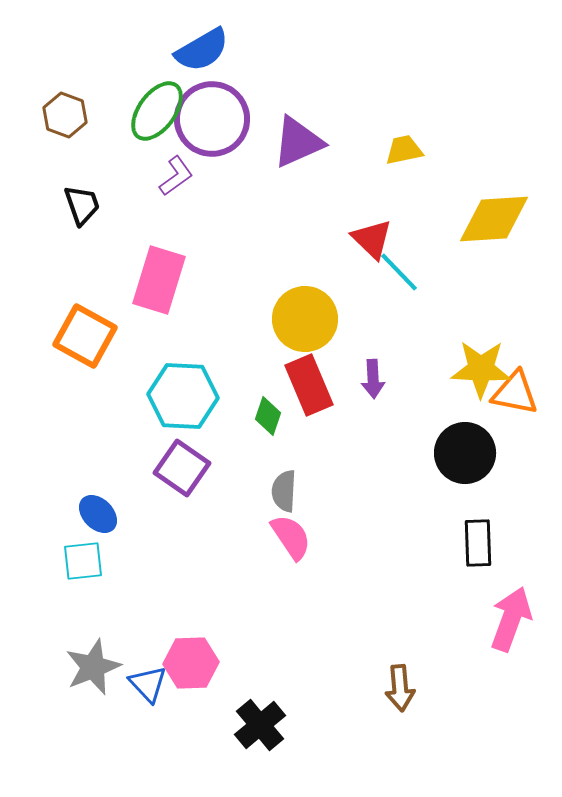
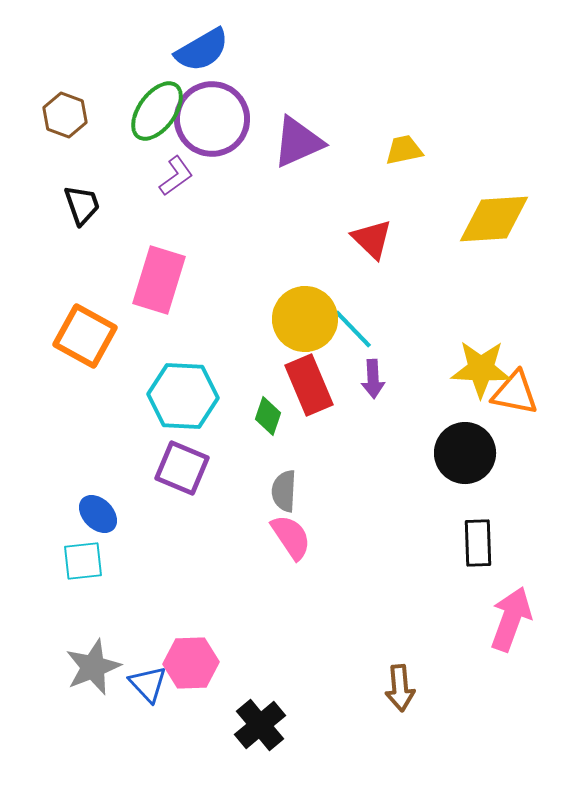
cyan line: moved 46 px left, 57 px down
purple square: rotated 12 degrees counterclockwise
